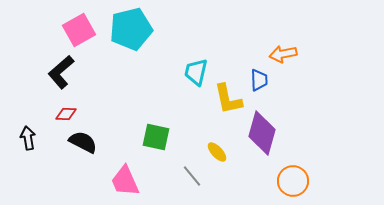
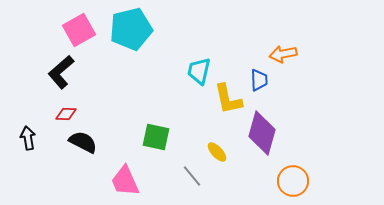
cyan trapezoid: moved 3 px right, 1 px up
